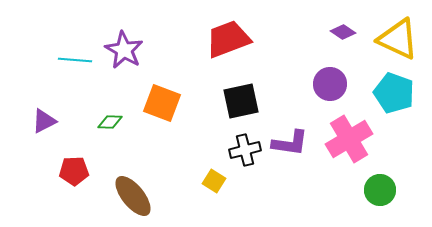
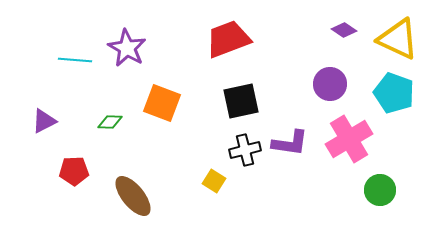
purple diamond: moved 1 px right, 2 px up
purple star: moved 3 px right, 2 px up
